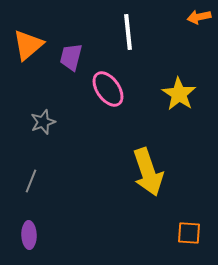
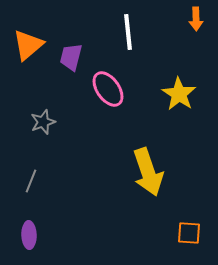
orange arrow: moved 3 px left, 2 px down; rotated 80 degrees counterclockwise
